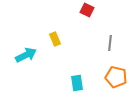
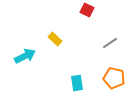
yellow rectangle: rotated 24 degrees counterclockwise
gray line: rotated 49 degrees clockwise
cyan arrow: moved 1 px left, 1 px down
orange pentagon: moved 2 px left, 1 px down
